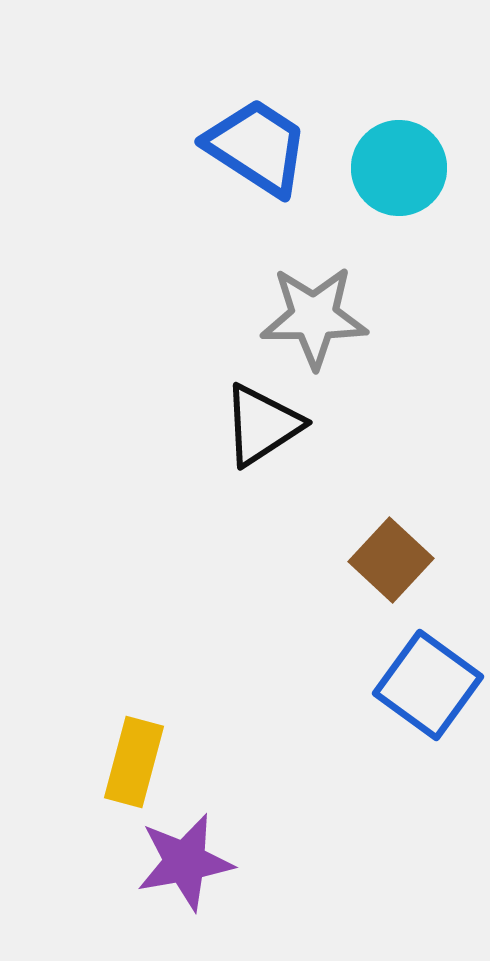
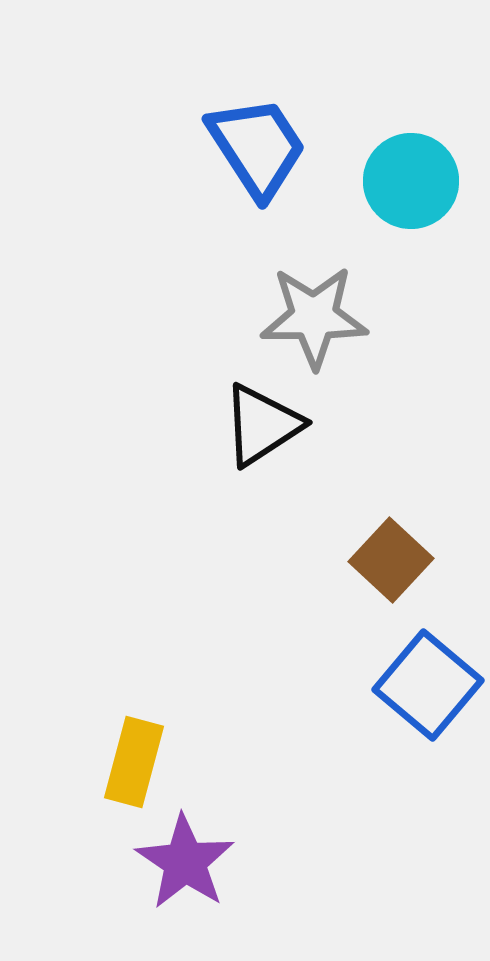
blue trapezoid: rotated 24 degrees clockwise
cyan circle: moved 12 px right, 13 px down
blue square: rotated 4 degrees clockwise
purple star: rotated 28 degrees counterclockwise
